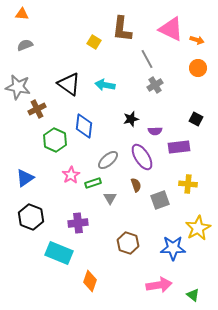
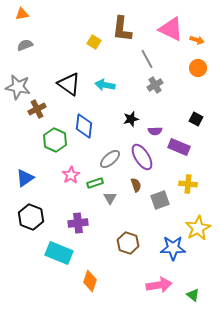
orange triangle: rotated 16 degrees counterclockwise
purple rectangle: rotated 30 degrees clockwise
gray ellipse: moved 2 px right, 1 px up
green rectangle: moved 2 px right
